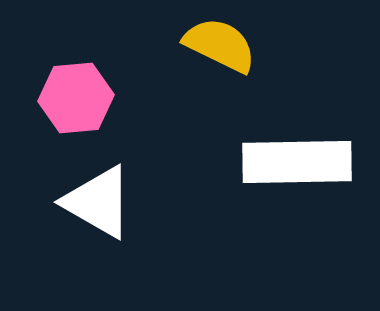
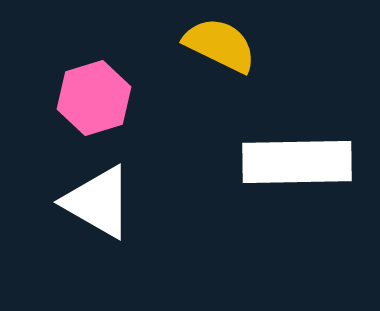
pink hexagon: moved 18 px right; rotated 12 degrees counterclockwise
